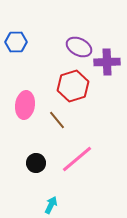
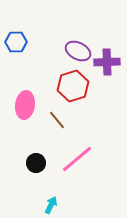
purple ellipse: moved 1 px left, 4 px down
